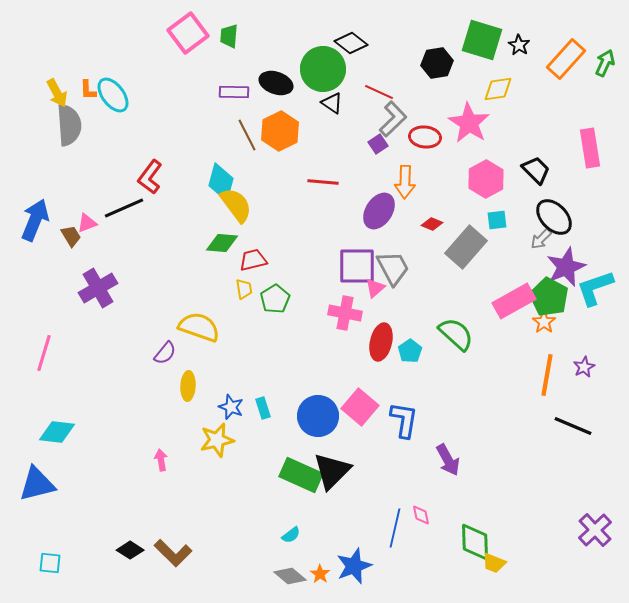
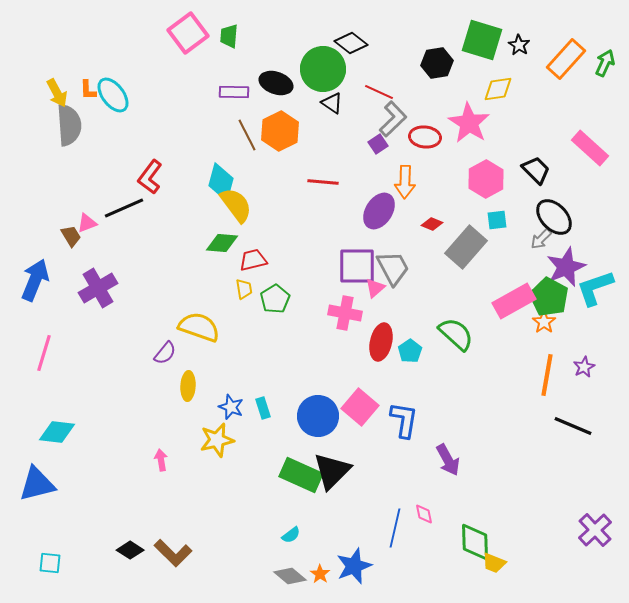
pink rectangle at (590, 148): rotated 39 degrees counterclockwise
blue arrow at (35, 220): moved 60 px down
pink diamond at (421, 515): moved 3 px right, 1 px up
